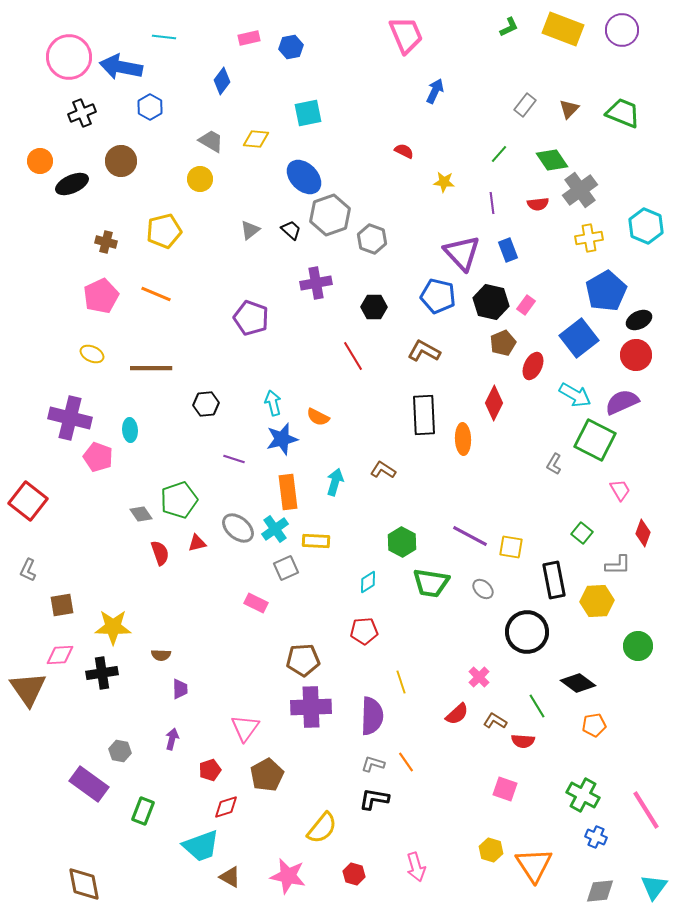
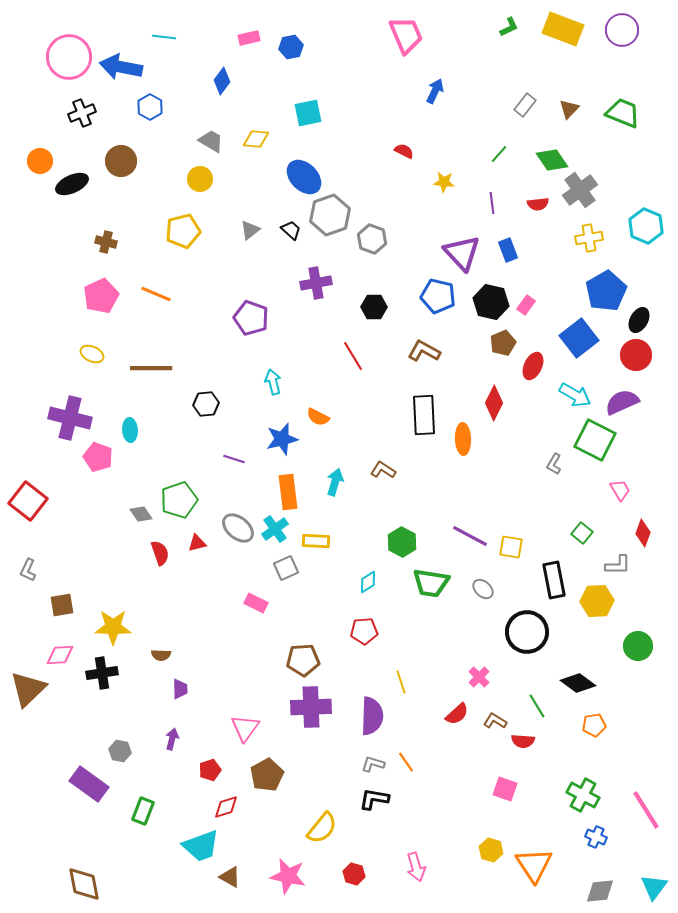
yellow pentagon at (164, 231): moved 19 px right
black ellipse at (639, 320): rotated 35 degrees counterclockwise
cyan arrow at (273, 403): moved 21 px up
brown triangle at (28, 689): rotated 21 degrees clockwise
